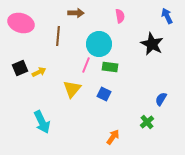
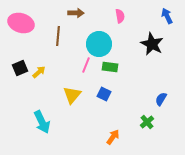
yellow arrow: rotated 16 degrees counterclockwise
yellow triangle: moved 6 px down
